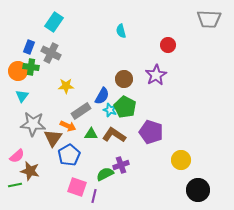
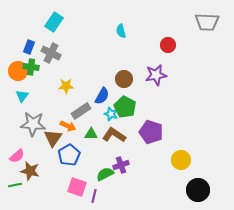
gray trapezoid: moved 2 px left, 3 px down
purple star: rotated 20 degrees clockwise
cyan star: moved 1 px right, 4 px down
